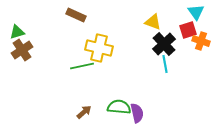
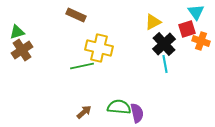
yellow triangle: rotated 48 degrees counterclockwise
red square: moved 1 px left, 1 px up
